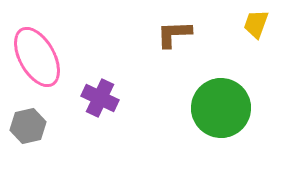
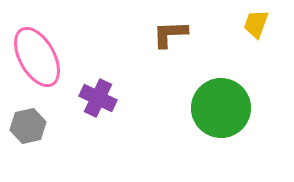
brown L-shape: moved 4 px left
purple cross: moved 2 px left
